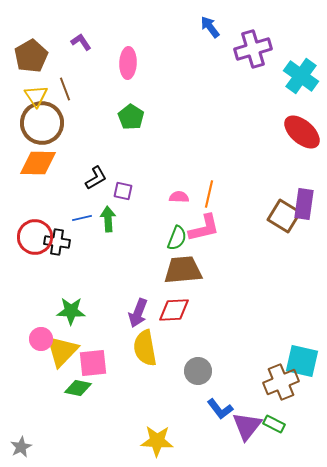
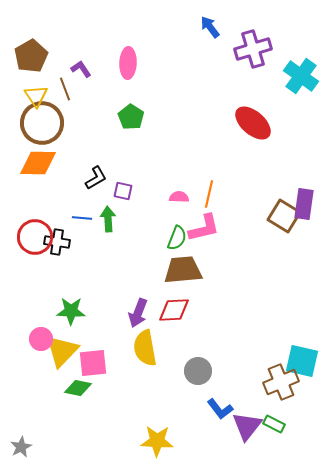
purple L-shape at (81, 42): moved 27 px down
red ellipse at (302, 132): moved 49 px left, 9 px up
blue line at (82, 218): rotated 18 degrees clockwise
